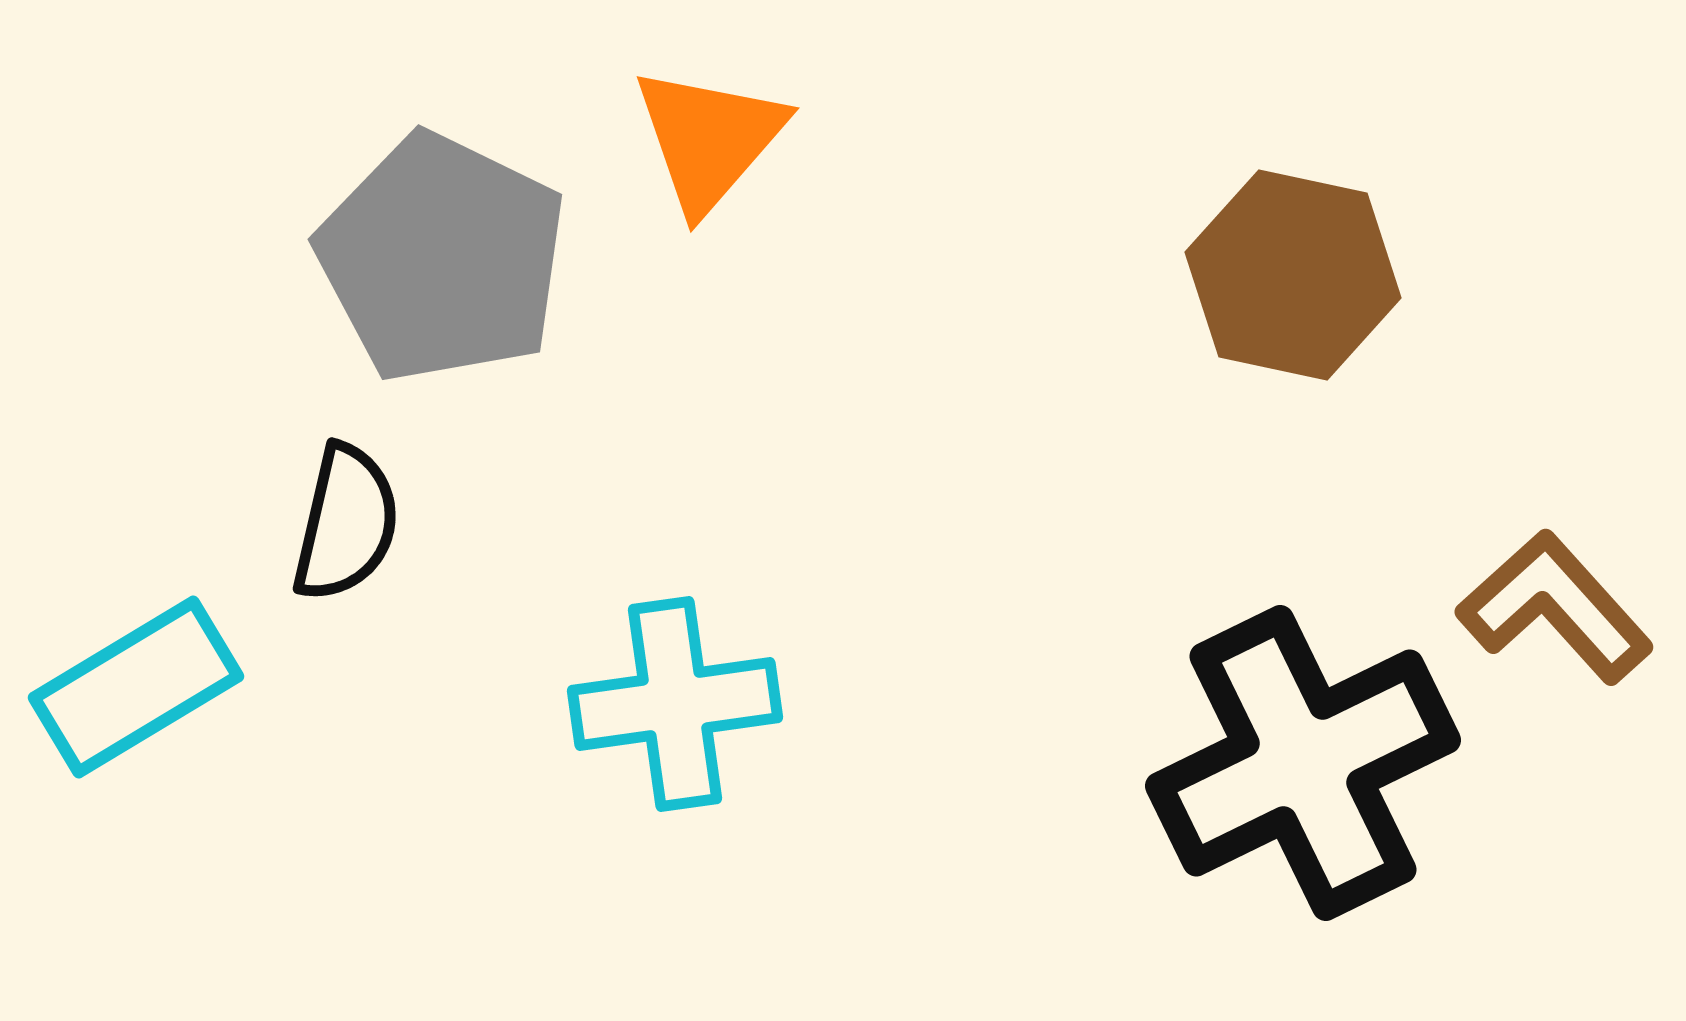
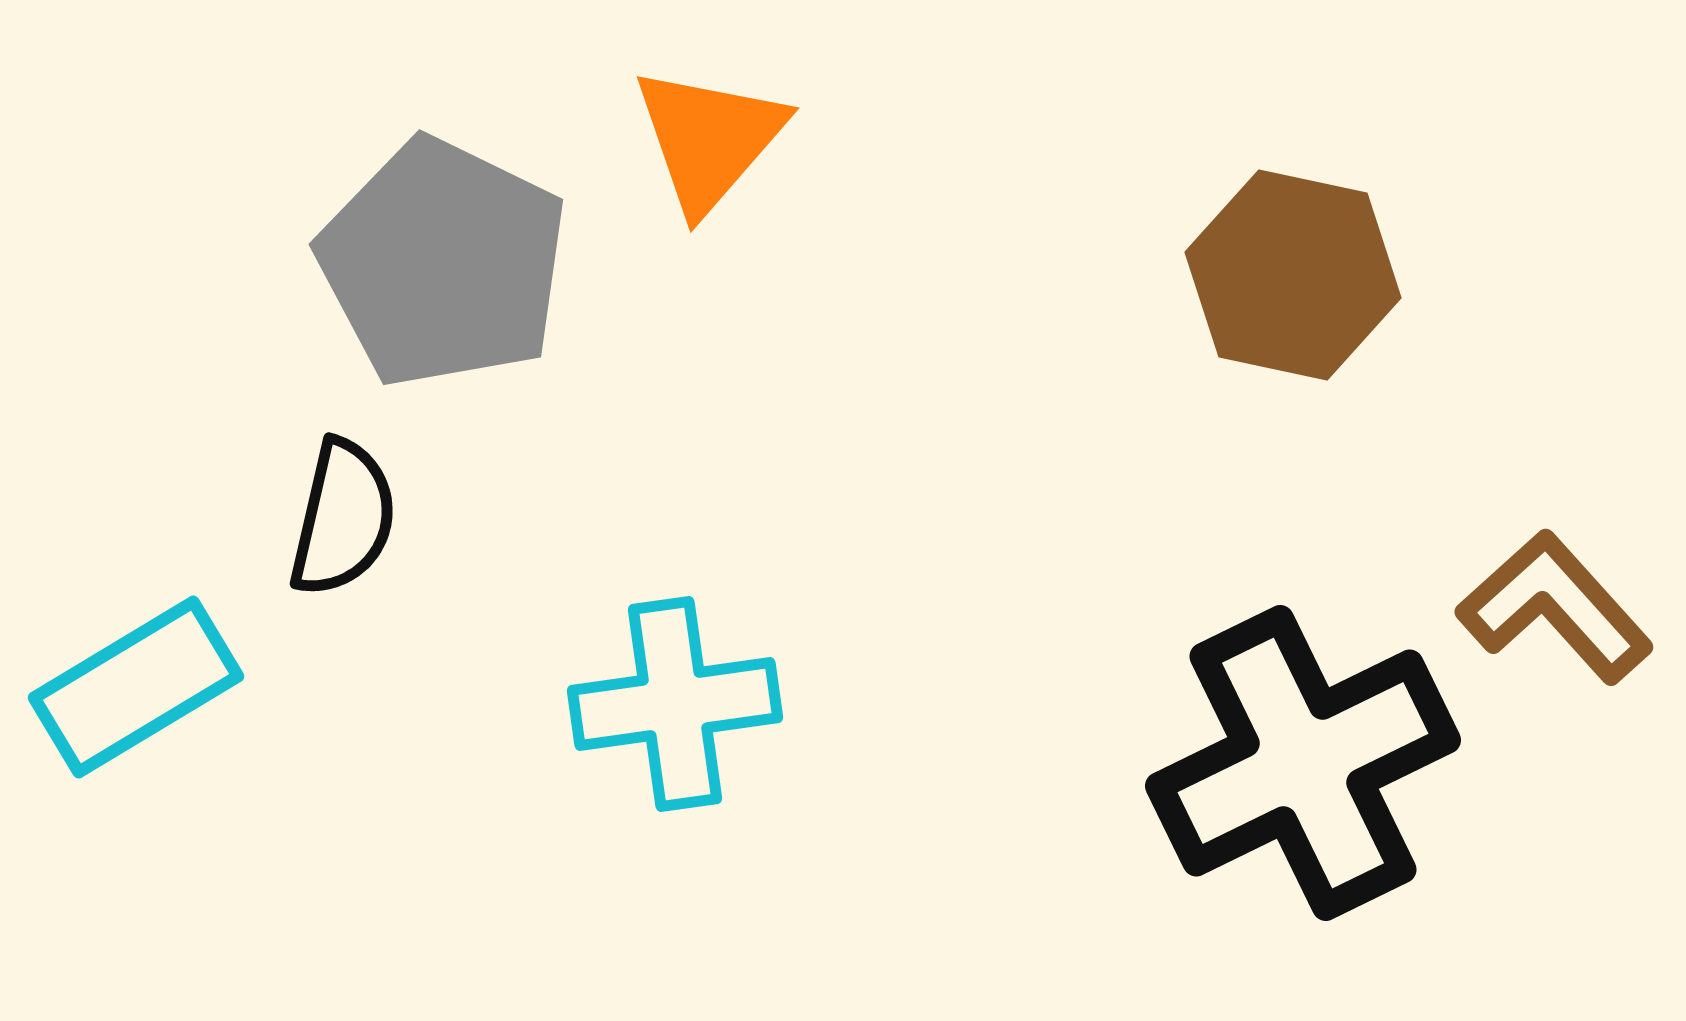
gray pentagon: moved 1 px right, 5 px down
black semicircle: moved 3 px left, 5 px up
